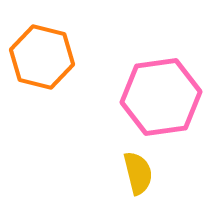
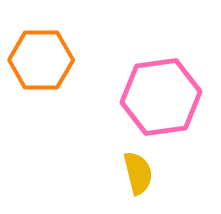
orange hexagon: moved 1 px left, 3 px down; rotated 14 degrees counterclockwise
